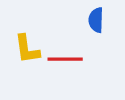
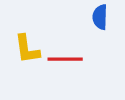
blue semicircle: moved 4 px right, 3 px up
